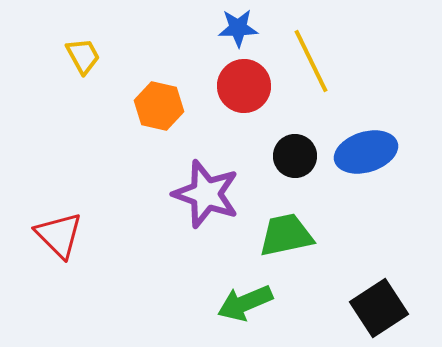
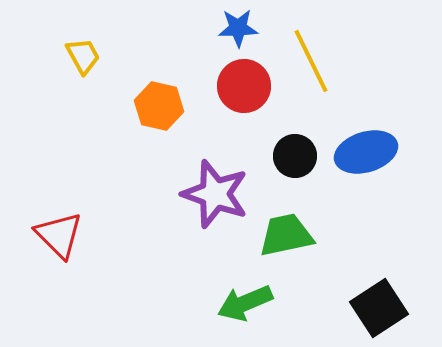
purple star: moved 9 px right
